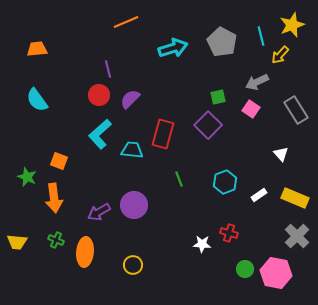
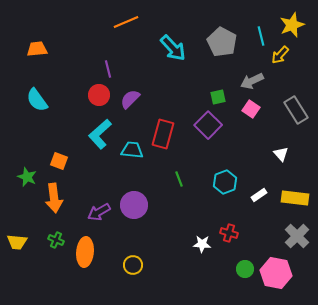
cyan arrow: rotated 64 degrees clockwise
gray arrow: moved 5 px left, 1 px up
yellow rectangle: rotated 16 degrees counterclockwise
